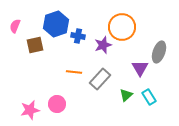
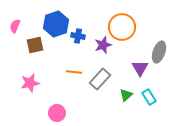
pink circle: moved 9 px down
pink star: moved 27 px up
